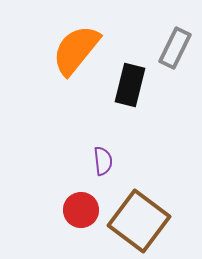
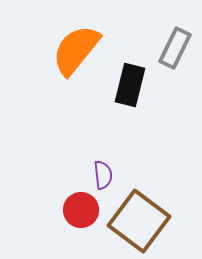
purple semicircle: moved 14 px down
